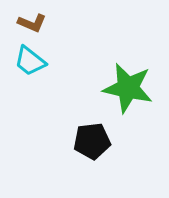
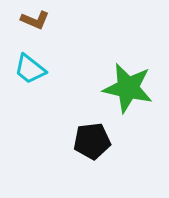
brown L-shape: moved 3 px right, 3 px up
cyan trapezoid: moved 8 px down
